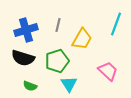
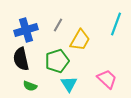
gray line: rotated 16 degrees clockwise
yellow trapezoid: moved 2 px left, 1 px down
black semicircle: moved 2 px left, 1 px down; rotated 60 degrees clockwise
pink trapezoid: moved 1 px left, 8 px down
